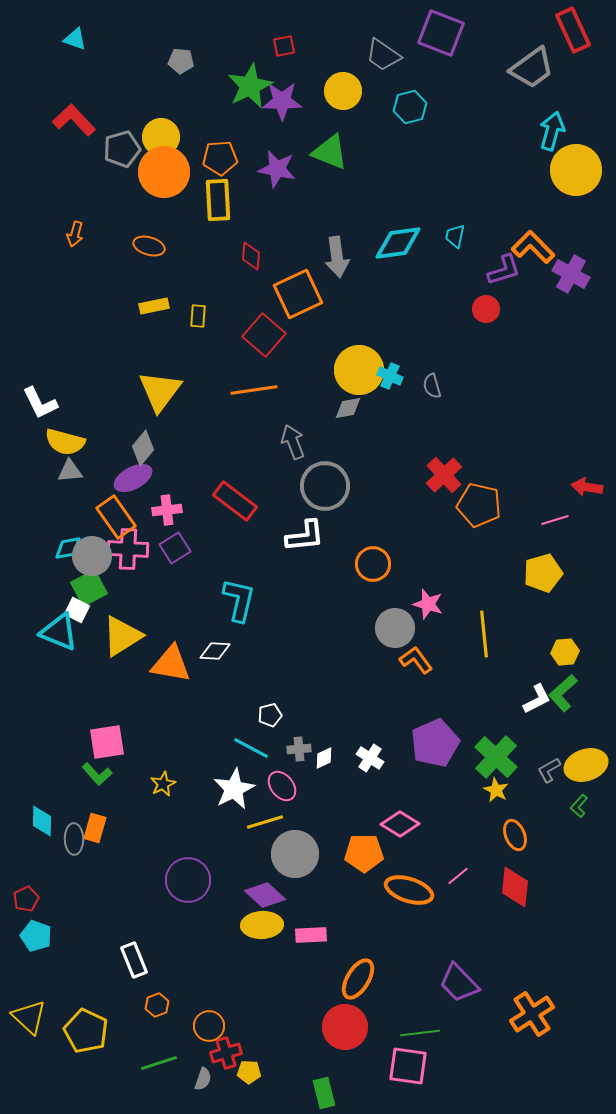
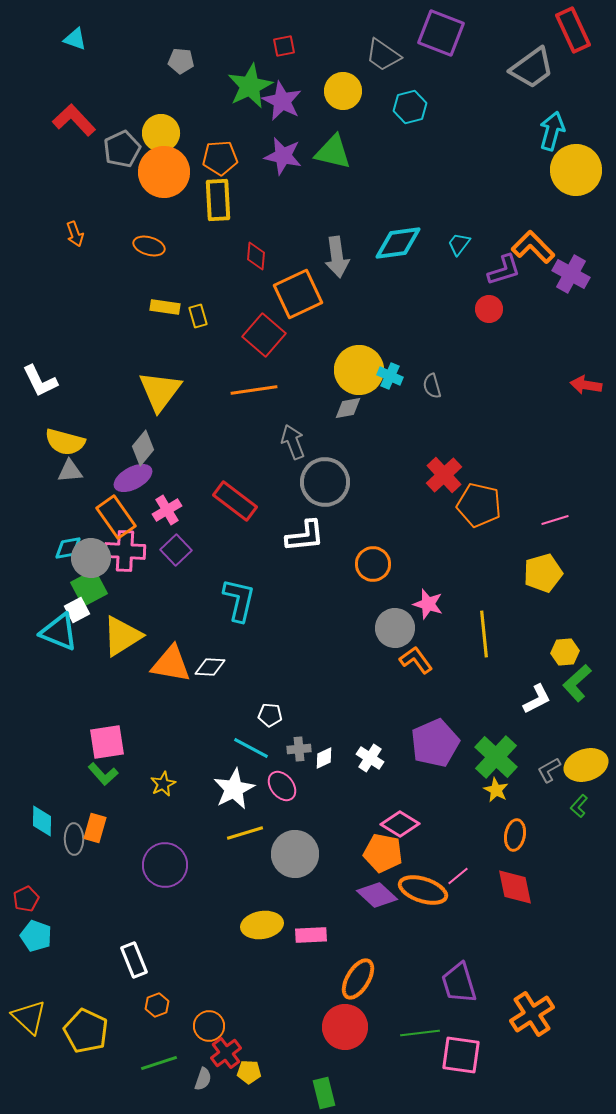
purple star at (282, 101): rotated 27 degrees clockwise
yellow circle at (161, 137): moved 4 px up
gray pentagon at (122, 149): rotated 9 degrees counterclockwise
green triangle at (330, 152): moved 3 px right; rotated 9 degrees counterclockwise
purple star at (277, 169): moved 6 px right, 13 px up
orange arrow at (75, 234): rotated 35 degrees counterclockwise
cyan trapezoid at (455, 236): moved 4 px right, 8 px down; rotated 25 degrees clockwise
red diamond at (251, 256): moved 5 px right
yellow rectangle at (154, 306): moved 11 px right, 1 px down; rotated 20 degrees clockwise
red circle at (486, 309): moved 3 px right
yellow rectangle at (198, 316): rotated 20 degrees counterclockwise
white L-shape at (40, 403): moved 22 px up
gray circle at (325, 486): moved 4 px up
red arrow at (587, 487): moved 1 px left, 102 px up
pink cross at (167, 510): rotated 24 degrees counterclockwise
purple square at (175, 548): moved 1 px right, 2 px down; rotated 12 degrees counterclockwise
pink cross at (128, 549): moved 3 px left, 2 px down
gray circle at (92, 556): moved 1 px left, 2 px down
white square at (77, 610): rotated 35 degrees clockwise
white diamond at (215, 651): moved 5 px left, 16 px down
green L-shape at (563, 693): moved 14 px right, 10 px up
white pentagon at (270, 715): rotated 20 degrees clockwise
green L-shape at (97, 774): moved 6 px right
yellow line at (265, 822): moved 20 px left, 11 px down
orange ellipse at (515, 835): rotated 32 degrees clockwise
orange pentagon at (364, 853): moved 19 px right; rotated 12 degrees clockwise
purple circle at (188, 880): moved 23 px left, 15 px up
red diamond at (515, 887): rotated 18 degrees counterclockwise
orange ellipse at (409, 890): moved 14 px right
purple diamond at (265, 895): moved 112 px right
yellow ellipse at (262, 925): rotated 6 degrees counterclockwise
purple trapezoid at (459, 983): rotated 27 degrees clockwise
red cross at (226, 1053): rotated 20 degrees counterclockwise
pink square at (408, 1066): moved 53 px right, 11 px up
